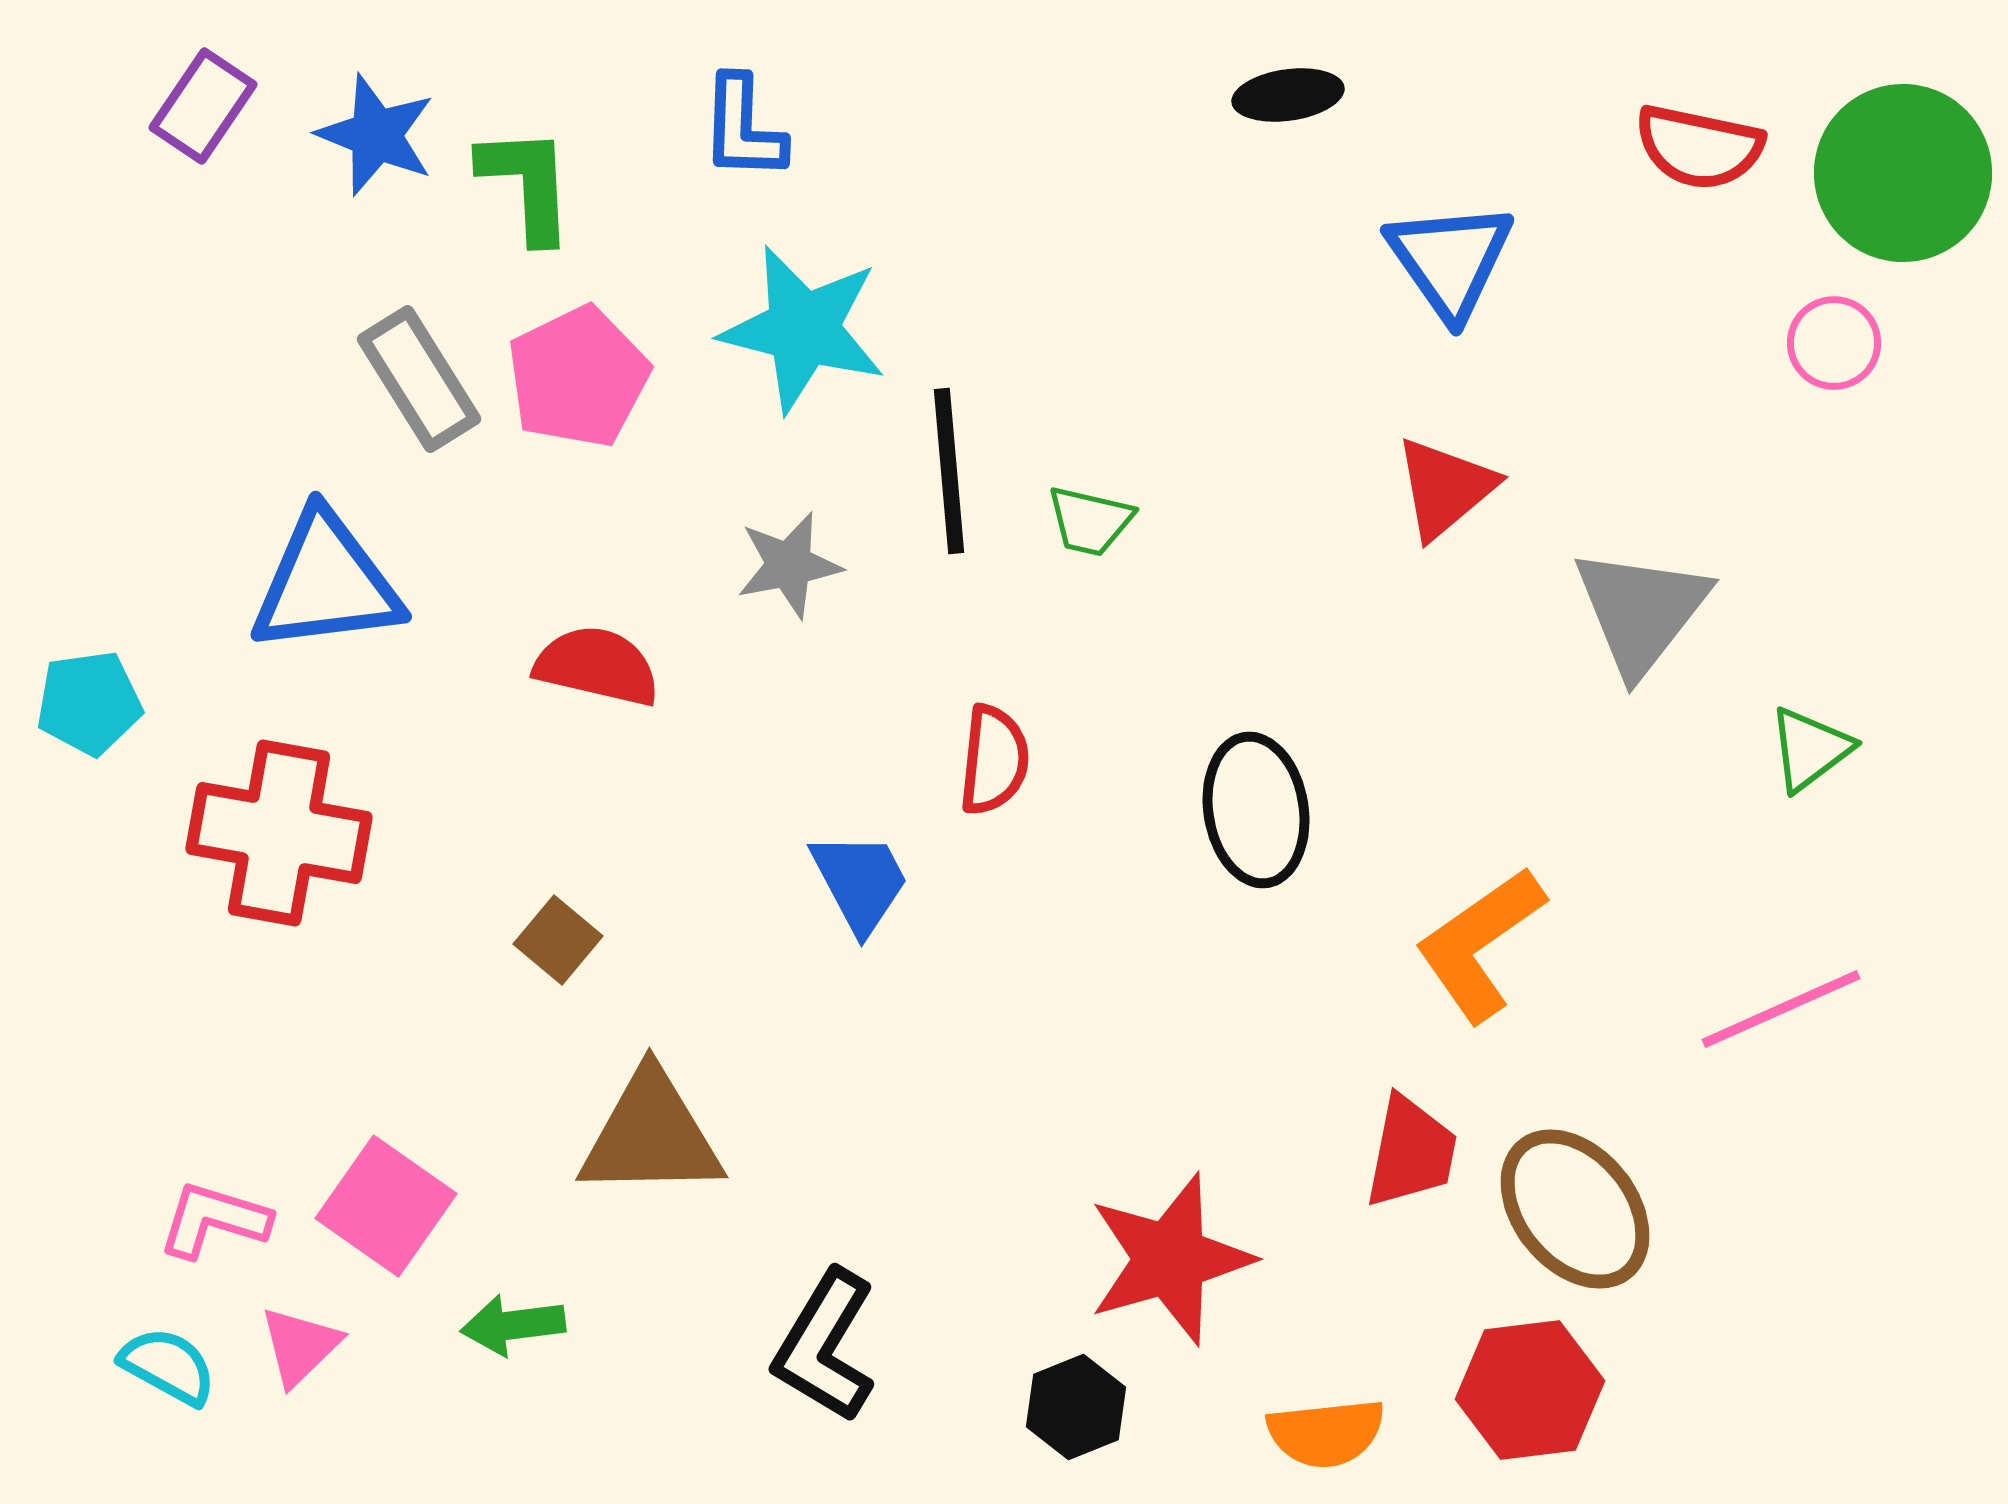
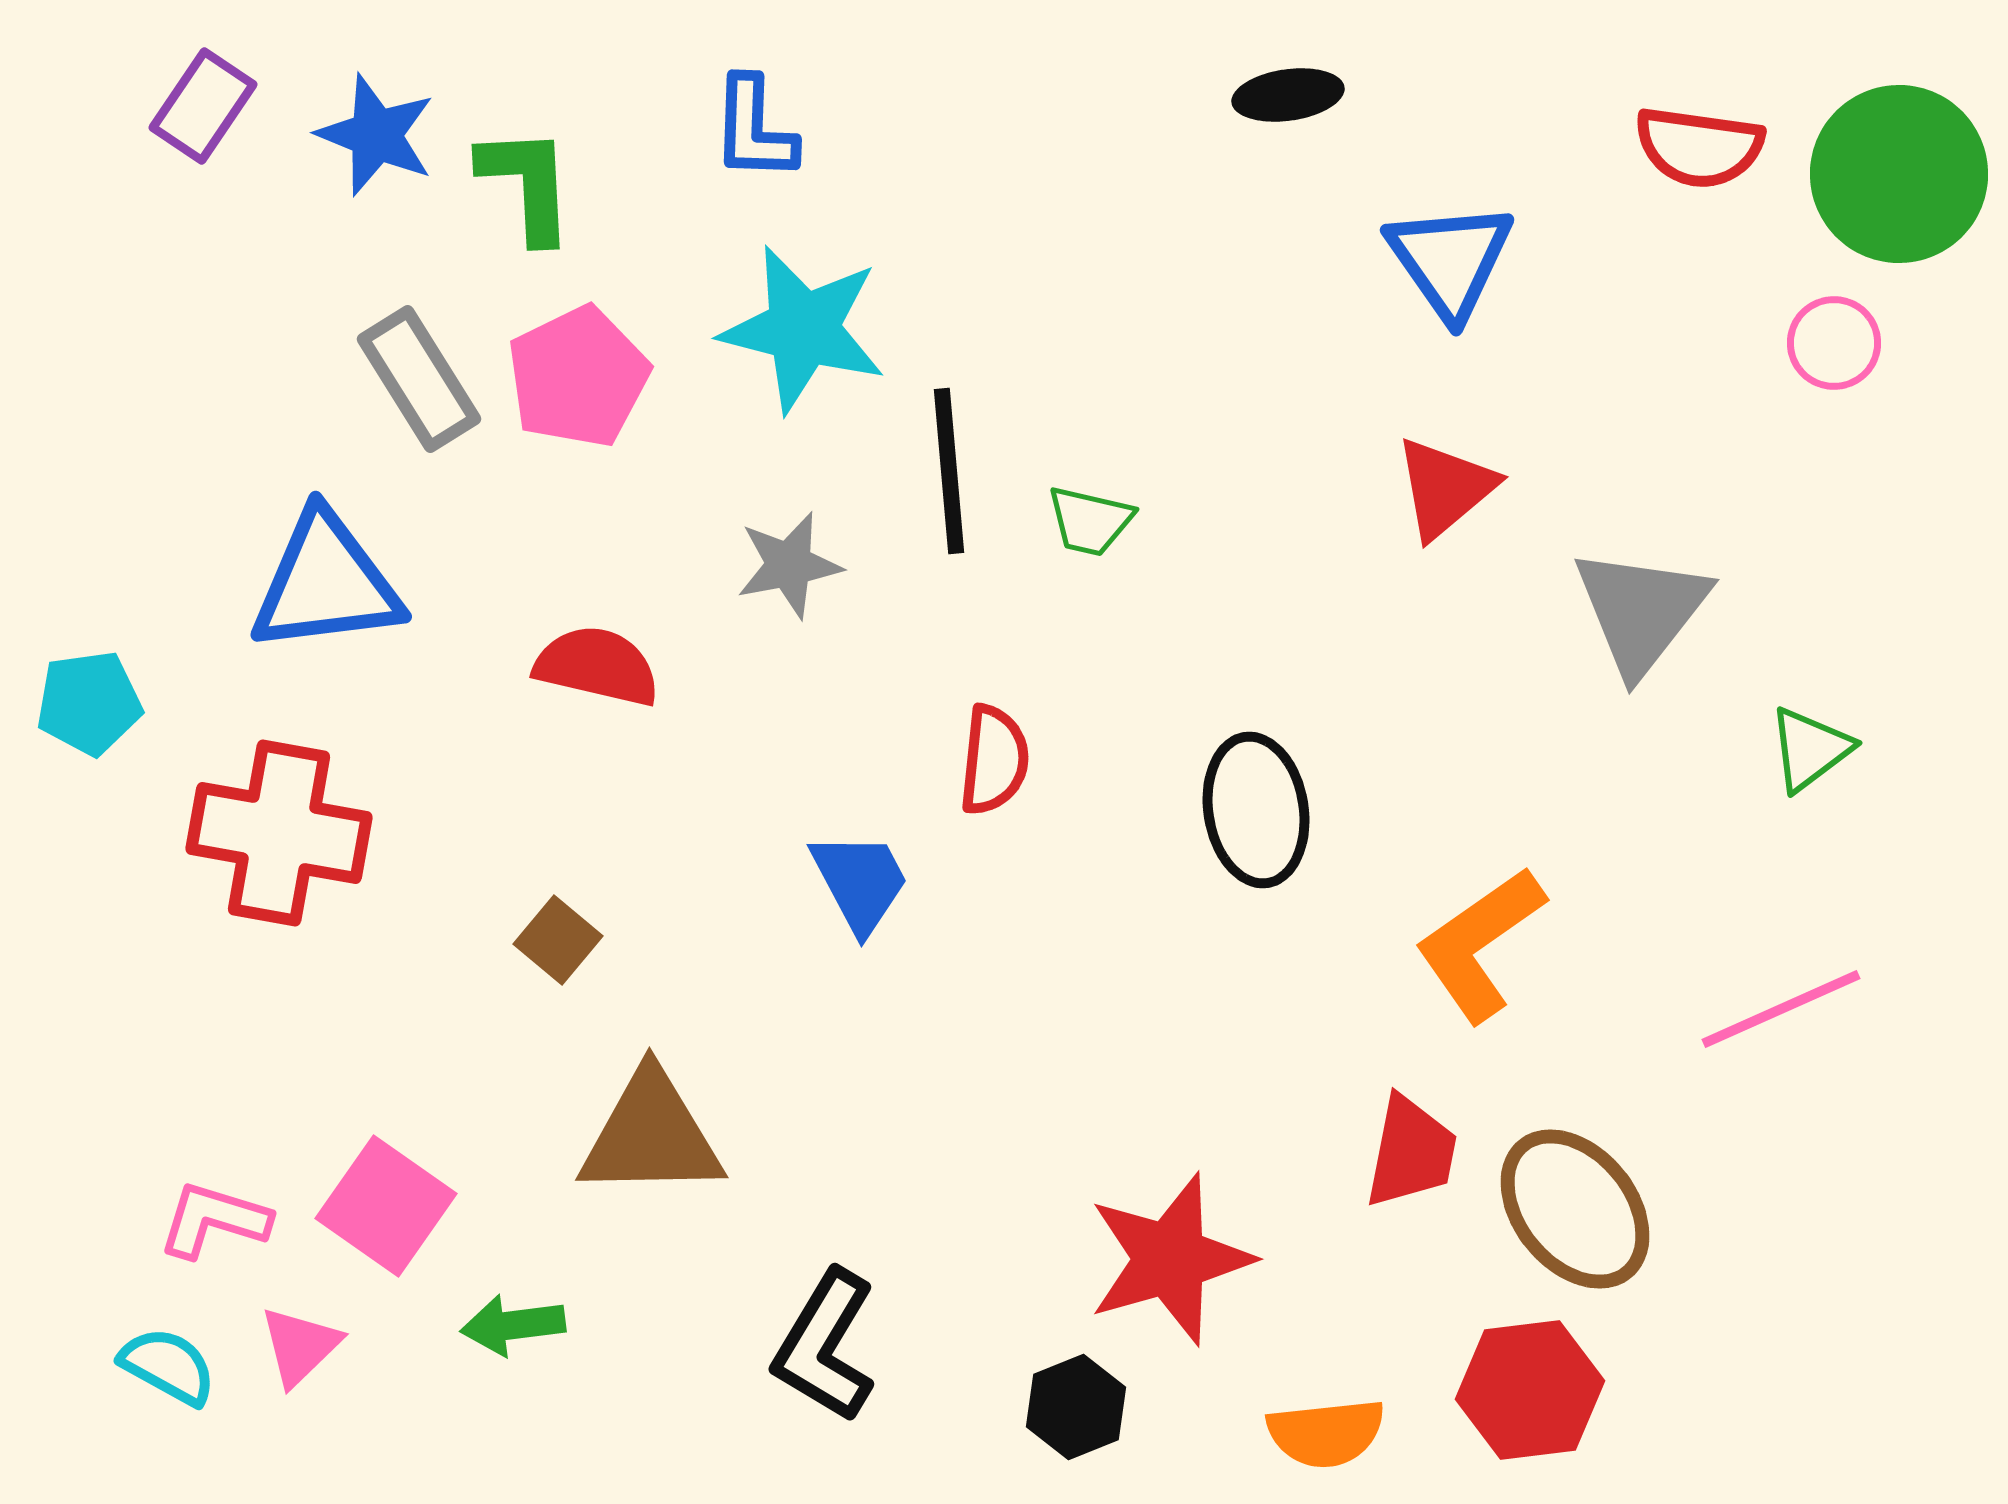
blue L-shape at (743, 128): moved 11 px right, 1 px down
red semicircle at (1699, 147): rotated 4 degrees counterclockwise
green circle at (1903, 173): moved 4 px left, 1 px down
